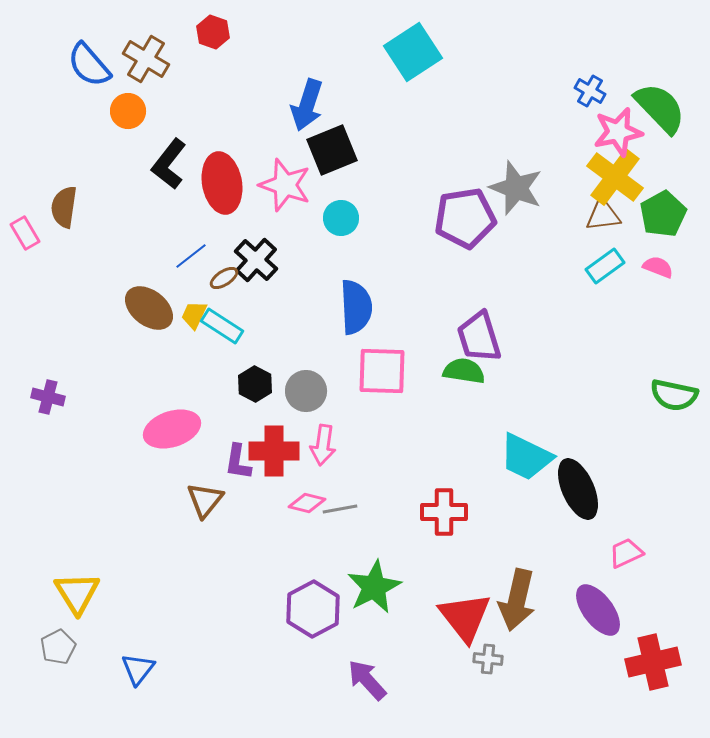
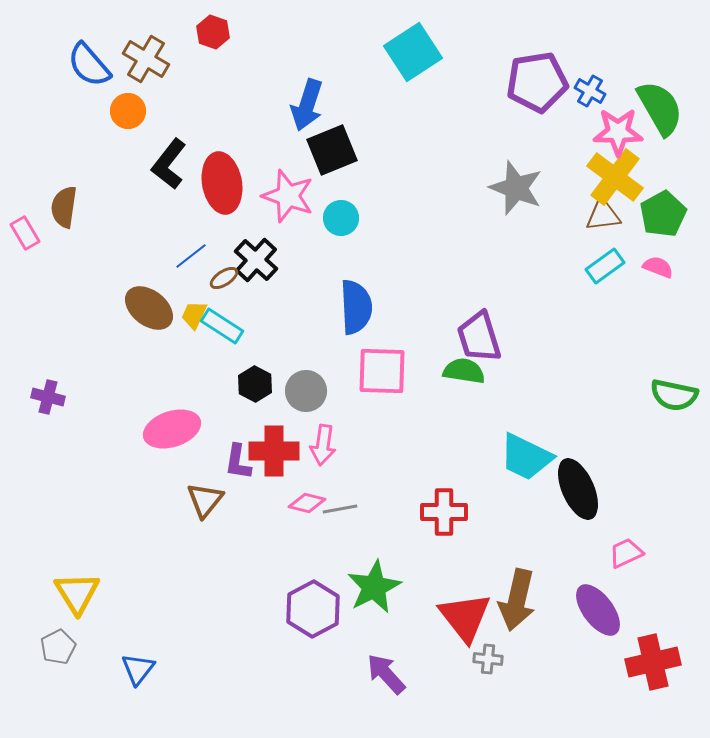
green semicircle at (660, 108): rotated 14 degrees clockwise
pink star at (618, 132): rotated 12 degrees clockwise
pink star at (285, 185): moved 3 px right, 11 px down
purple pentagon at (465, 218): moved 72 px right, 136 px up
purple arrow at (367, 680): moved 19 px right, 6 px up
